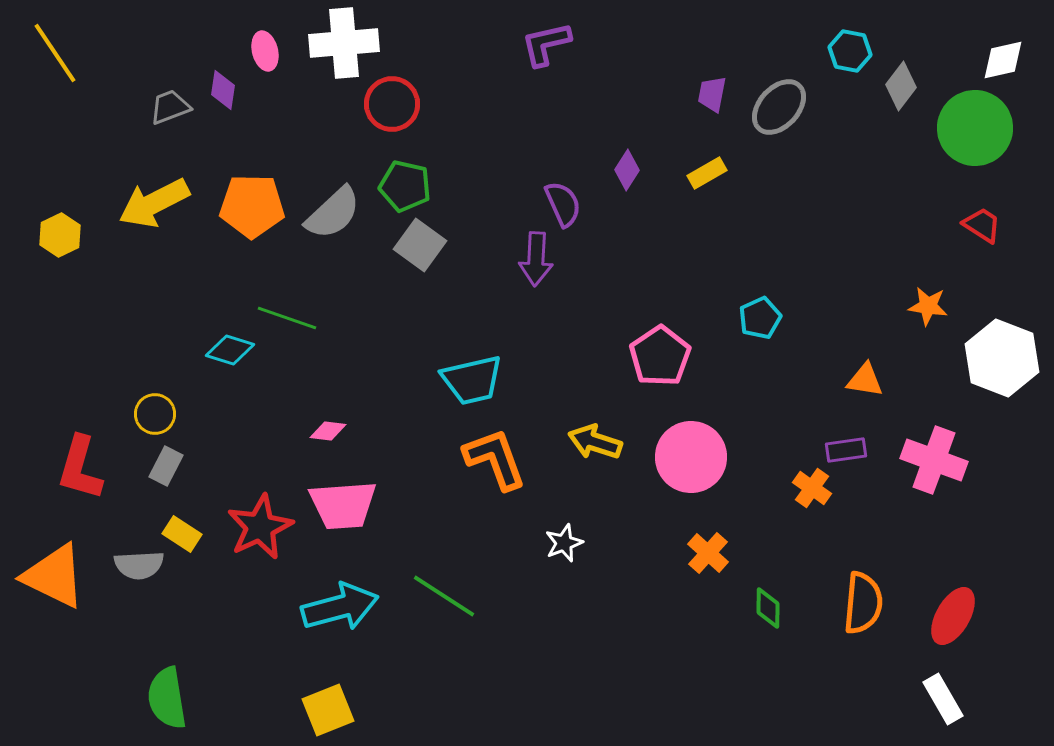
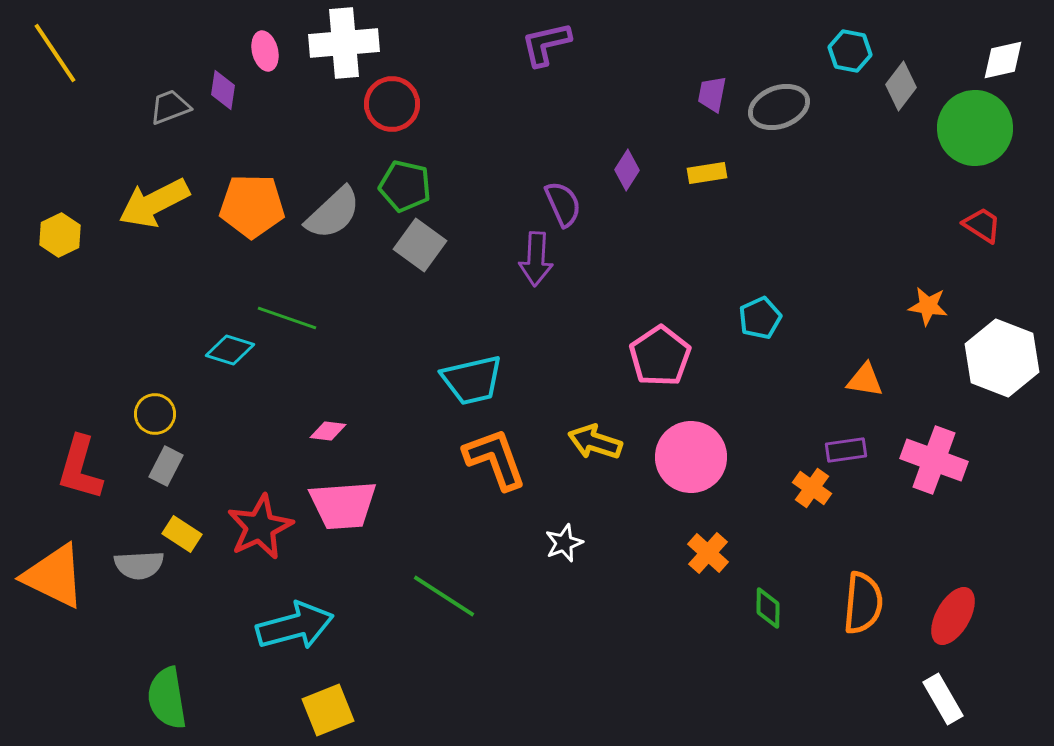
gray ellipse at (779, 107): rotated 28 degrees clockwise
yellow rectangle at (707, 173): rotated 21 degrees clockwise
cyan arrow at (340, 607): moved 45 px left, 19 px down
